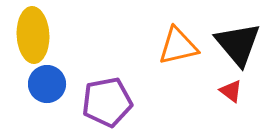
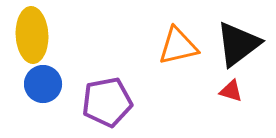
yellow ellipse: moved 1 px left
black triangle: rotated 33 degrees clockwise
blue circle: moved 4 px left
red triangle: rotated 20 degrees counterclockwise
